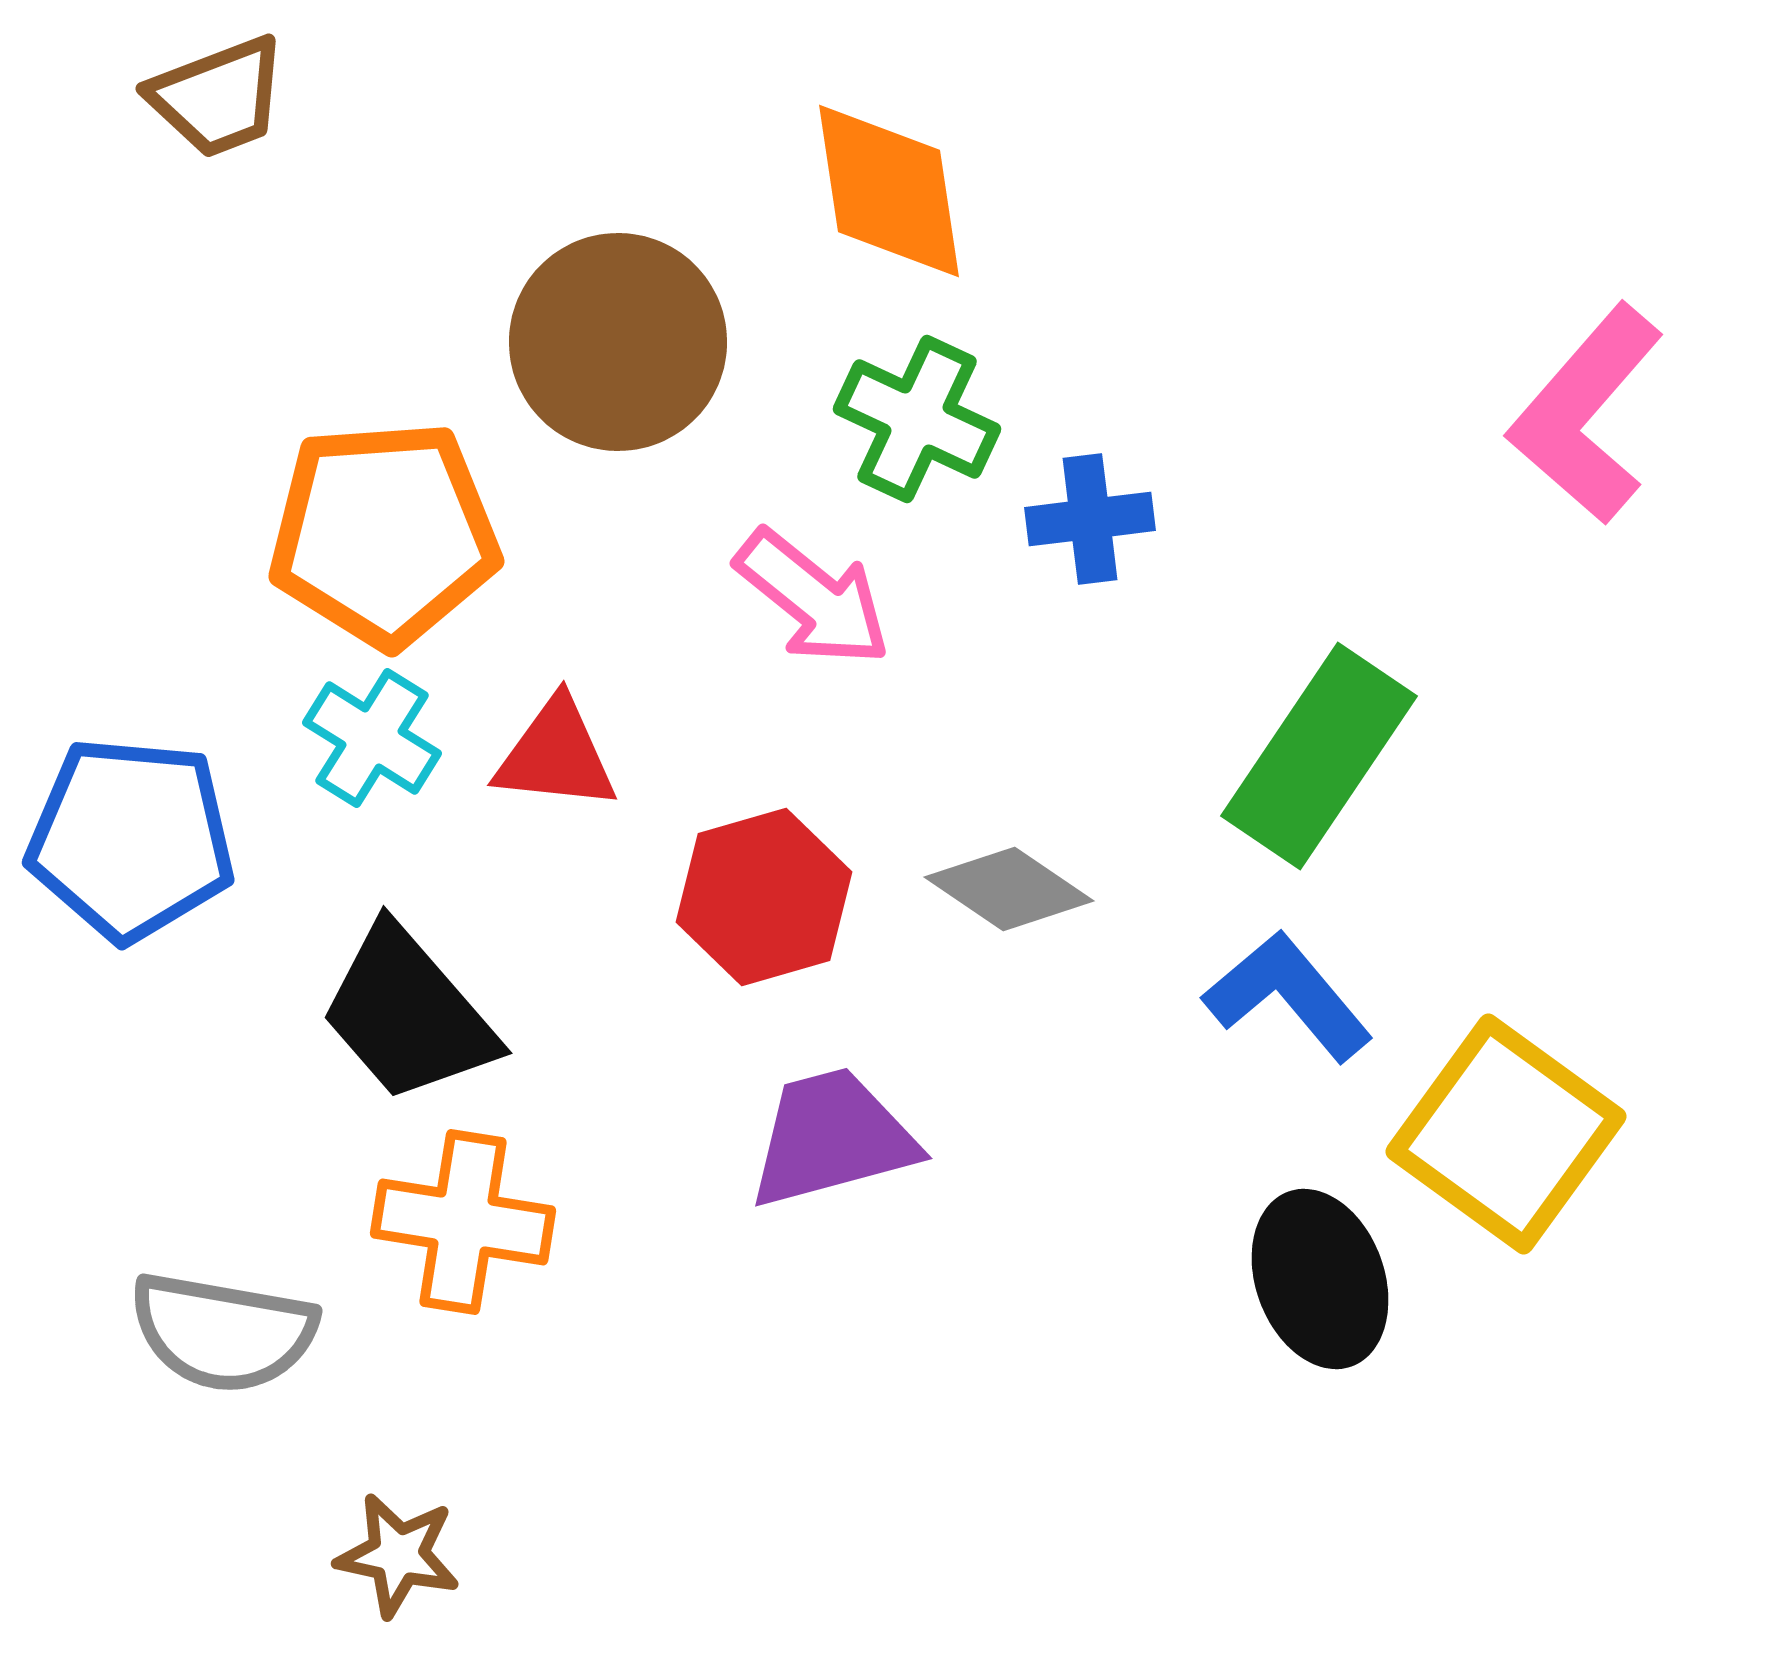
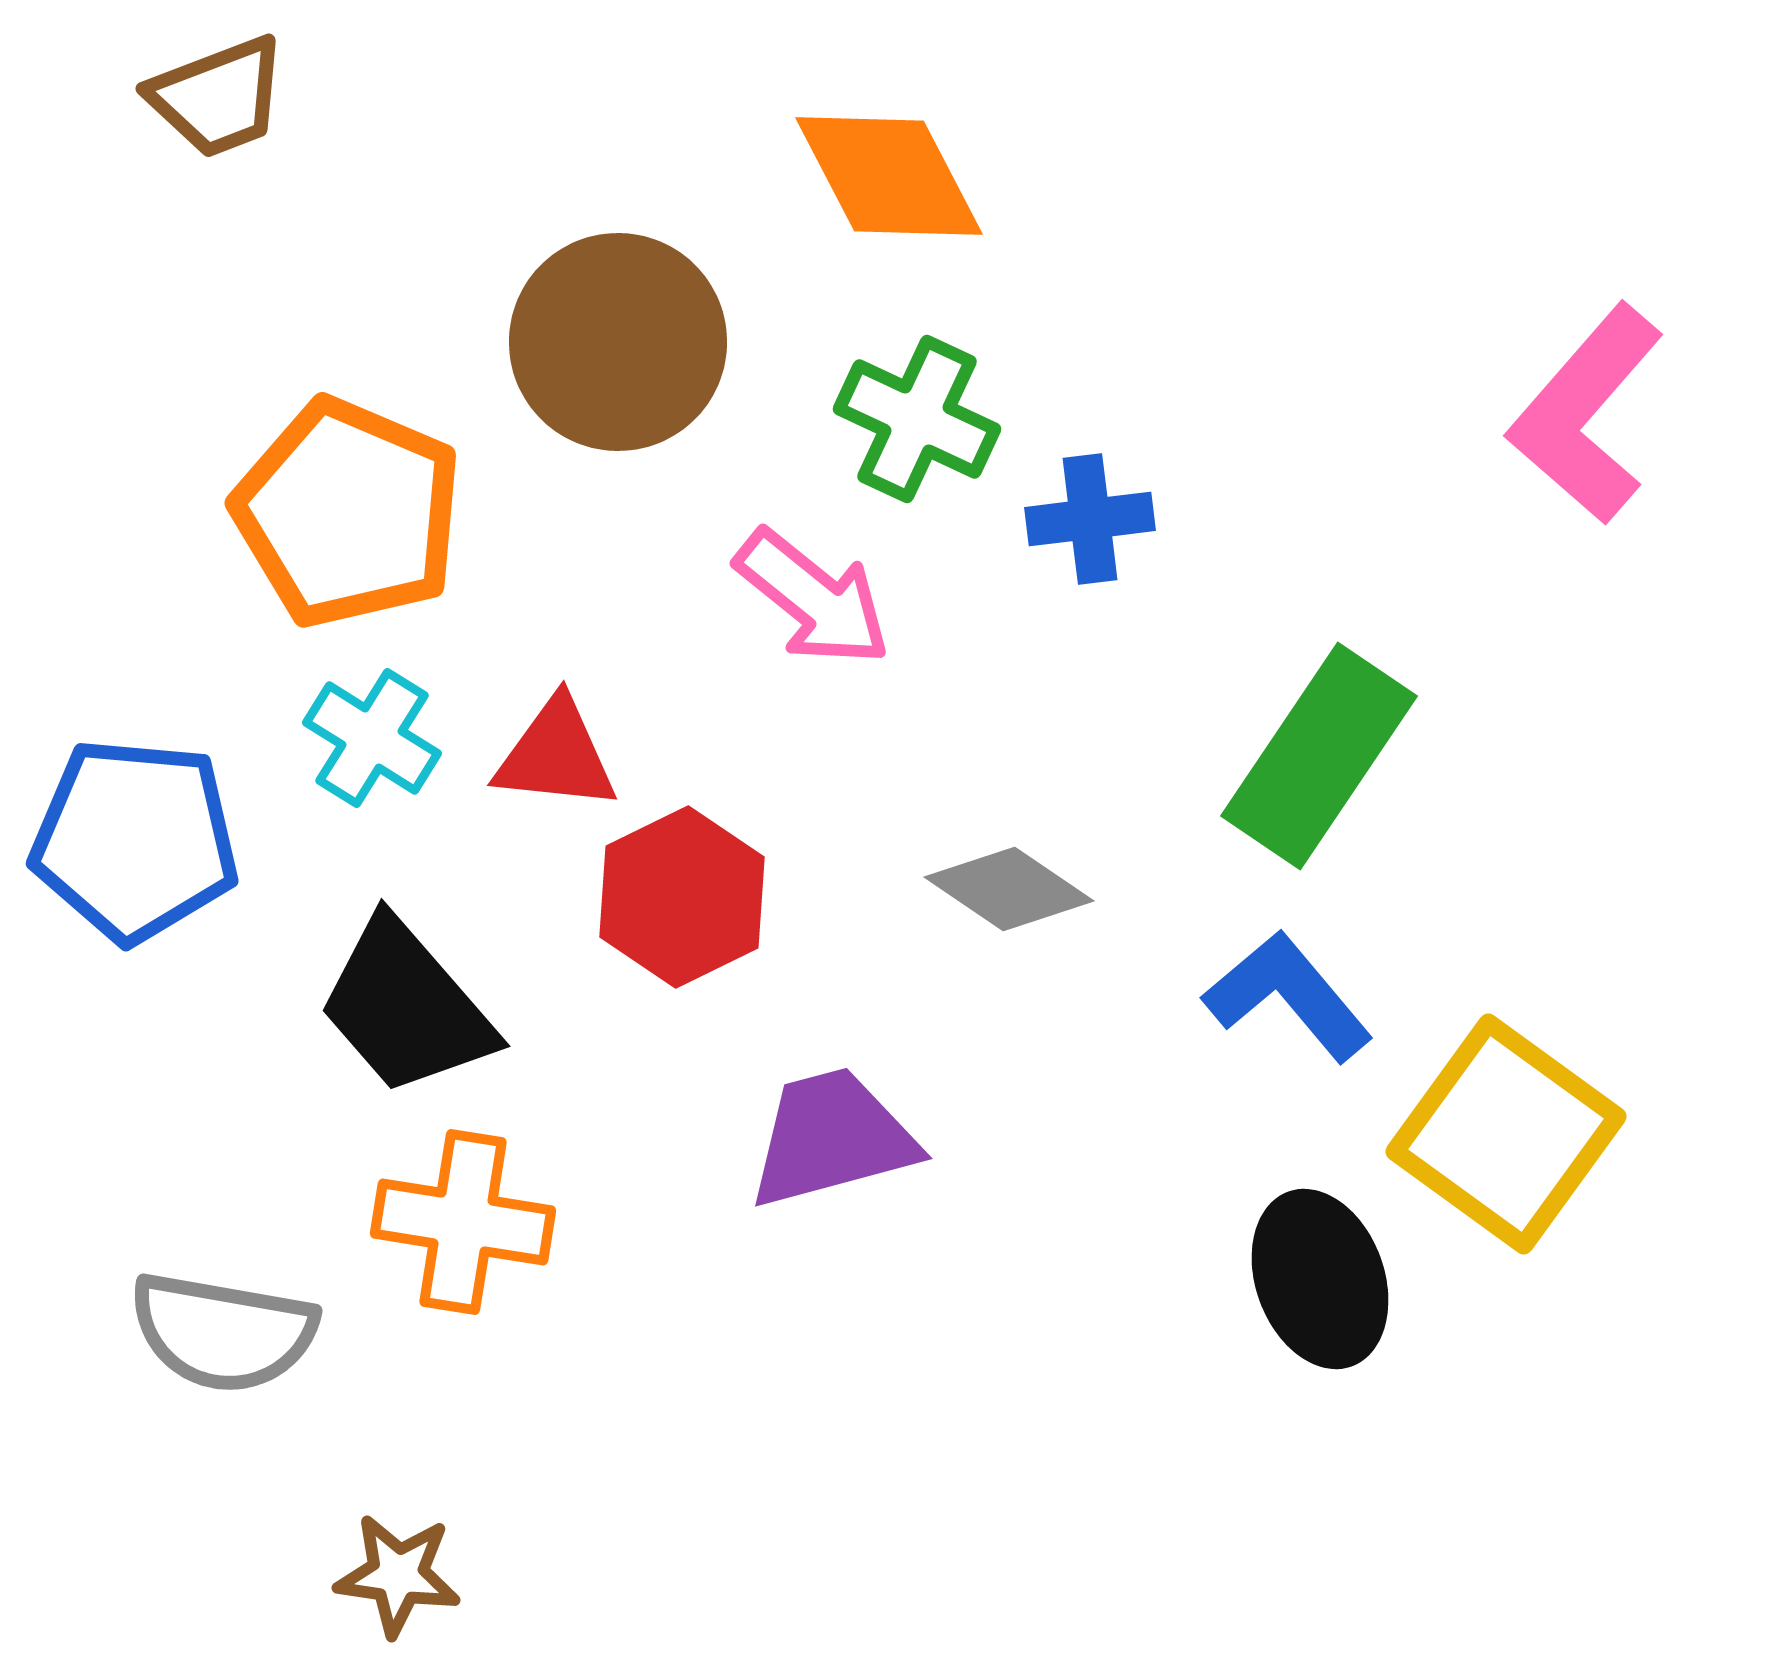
orange diamond: moved 15 px up; rotated 19 degrees counterclockwise
orange pentagon: moved 36 px left, 21 px up; rotated 27 degrees clockwise
blue pentagon: moved 4 px right, 1 px down
red hexagon: moved 82 px left; rotated 10 degrees counterclockwise
black trapezoid: moved 2 px left, 7 px up
brown star: moved 20 px down; rotated 4 degrees counterclockwise
